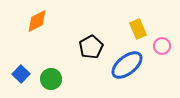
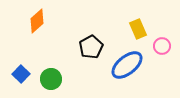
orange diamond: rotated 15 degrees counterclockwise
